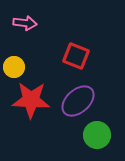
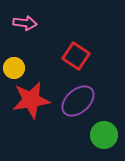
red square: rotated 12 degrees clockwise
yellow circle: moved 1 px down
red star: rotated 12 degrees counterclockwise
green circle: moved 7 px right
